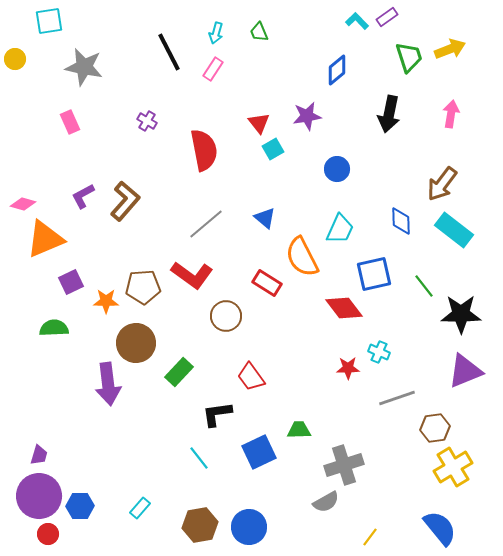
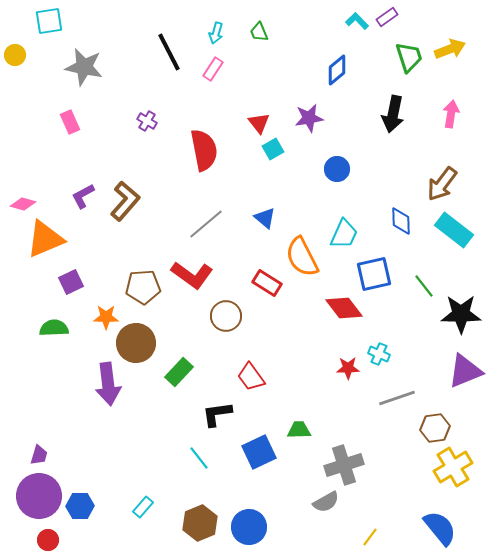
yellow circle at (15, 59): moved 4 px up
black arrow at (389, 114): moved 4 px right
purple star at (307, 116): moved 2 px right, 2 px down
cyan trapezoid at (340, 229): moved 4 px right, 5 px down
orange star at (106, 301): moved 16 px down
cyan cross at (379, 352): moved 2 px down
cyan rectangle at (140, 508): moved 3 px right, 1 px up
brown hexagon at (200, 525): moved 2 px up; rotated 12 degrees counterclockwise
red circle at (48, 534): moved 6 px down
